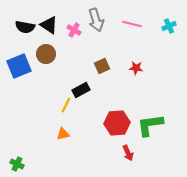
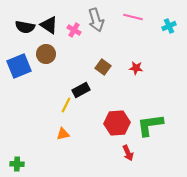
pink line: moved 1 px right, 7 px up
brown square: moved 1 px right, 1 px down; rotated 28 degrees counterclockwise
green cross: rotated 24 degrees counterclockwise
